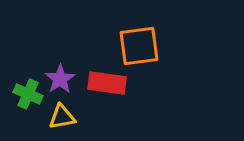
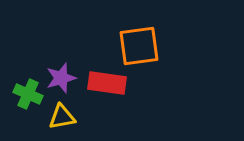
purple star: moved 1 px right, 1 px up; rotated 16 degrees clockwise
